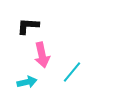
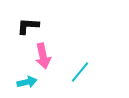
pink arrow: moved 1 px right, 1 px down
cyan line: moved 8 px right
